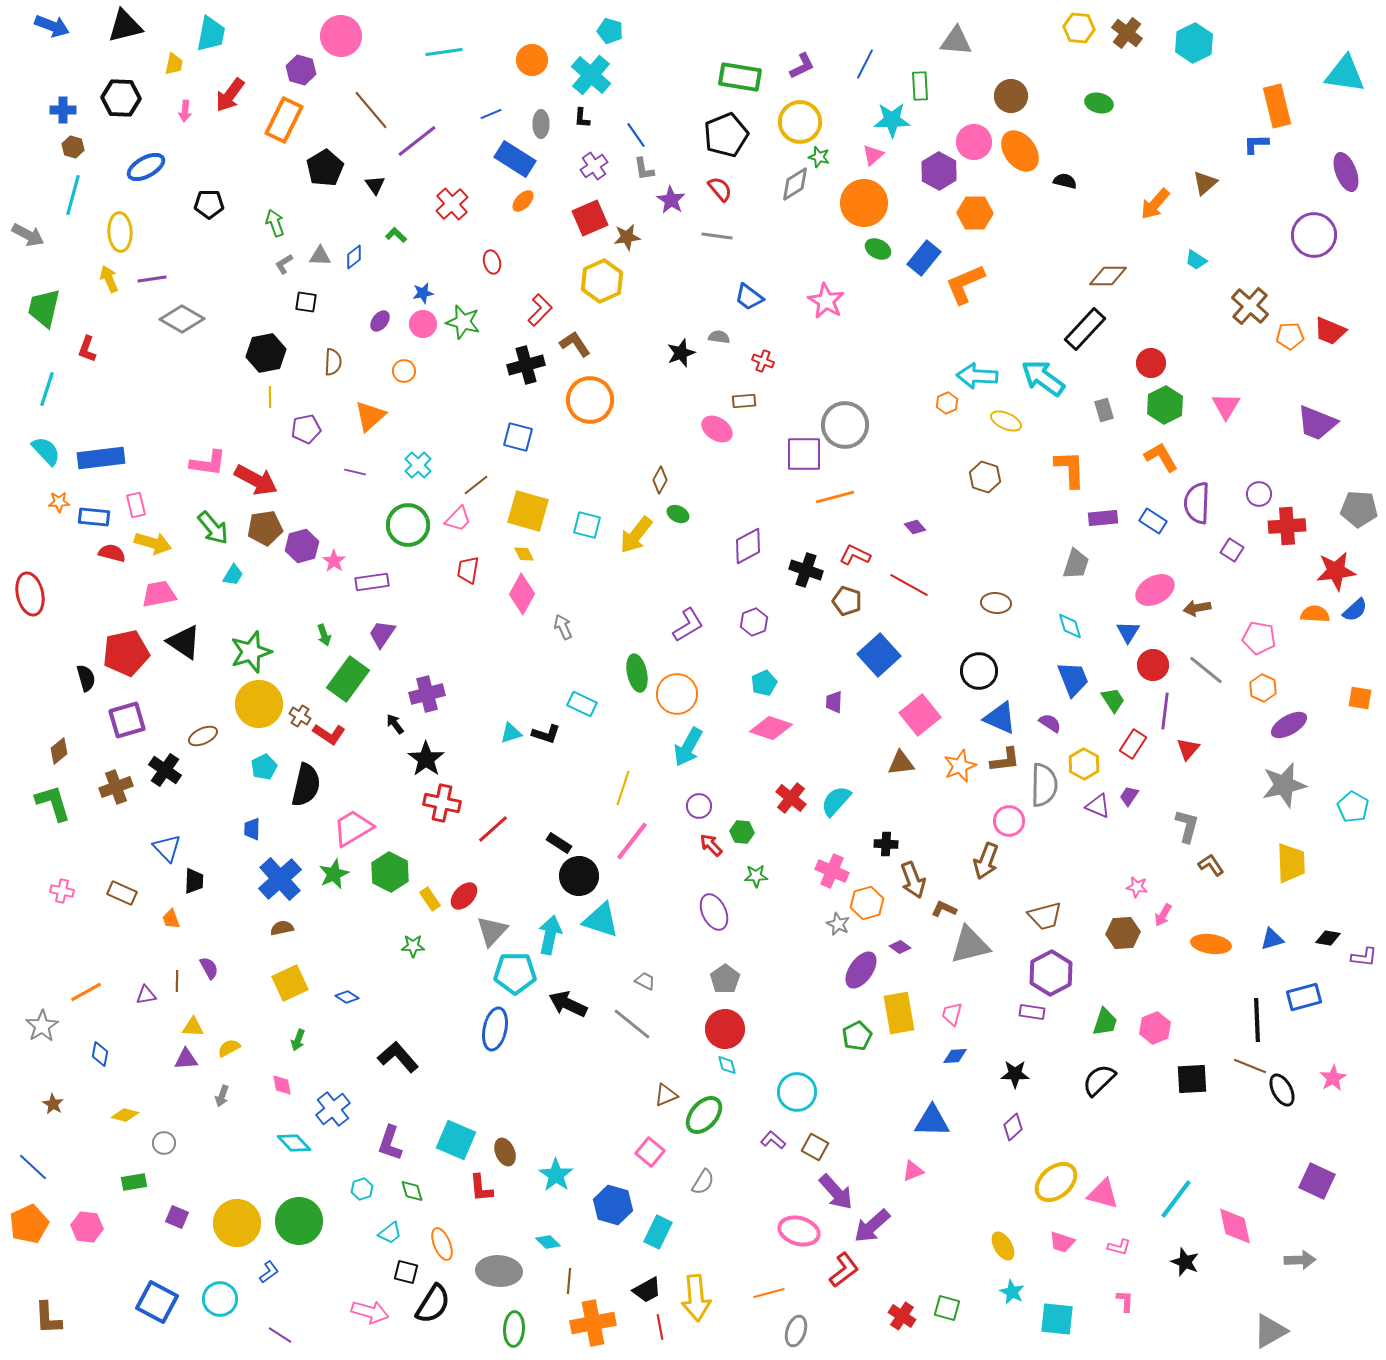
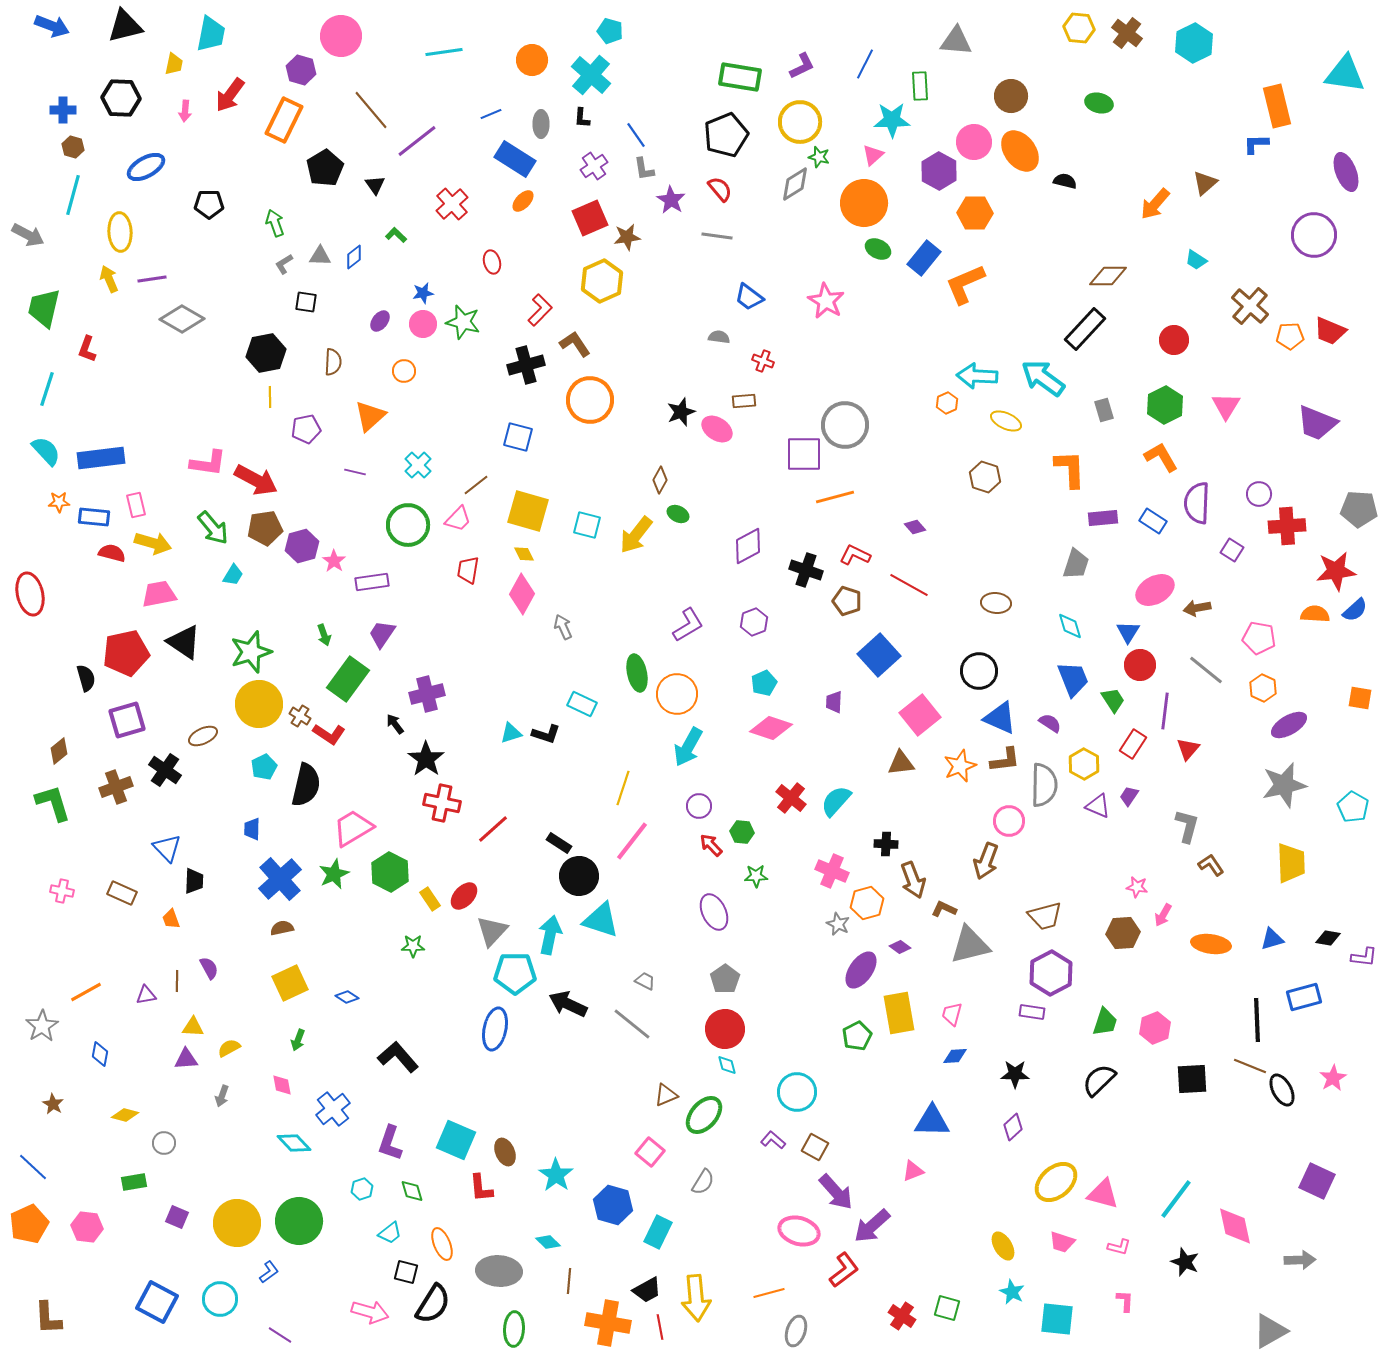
black star at (681, 353): moved 59 px down
red circle at (1151, 363): moved 23 px right, 23 px up
red circle at (1153, 665): moved 13 px left
orange cross at (593, 1323): moved 15 px right; rotated 21 degrees clockwise
